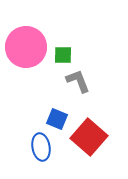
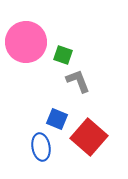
pink circle: moved 5 px up
green square: rotated 18 degrees clockwise
